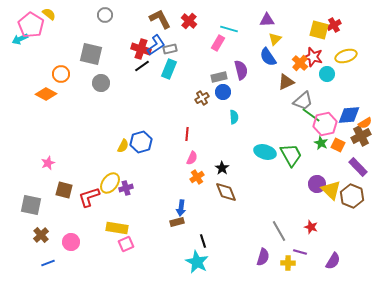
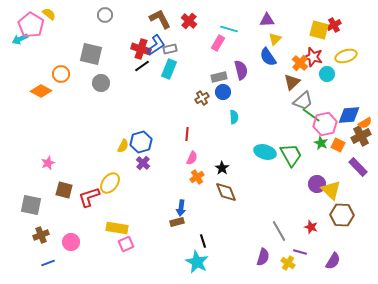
brown triangle at (286, 82): moved 6 px right; rotated 18 degrees counterclockwise
orange diamond at (46, 94): moved 5 px left, 3 px up
purple cross at (126, 188): moved 17 px right, 25 px up; rotated 32 degrees counterclockwise
brown hexagon at (352, 196): moved 10 px left, 19 px down; rotated 20 degrees counterclockwise
brown cross at (41, 235): rotated 21 degrees clockwise
yellow cross at (288, 263): rotated 32 degrees clockwise
